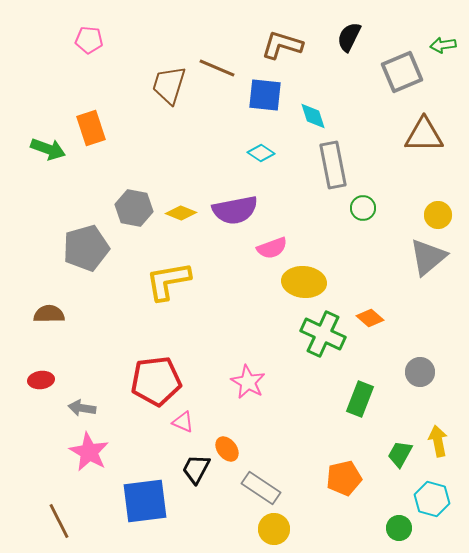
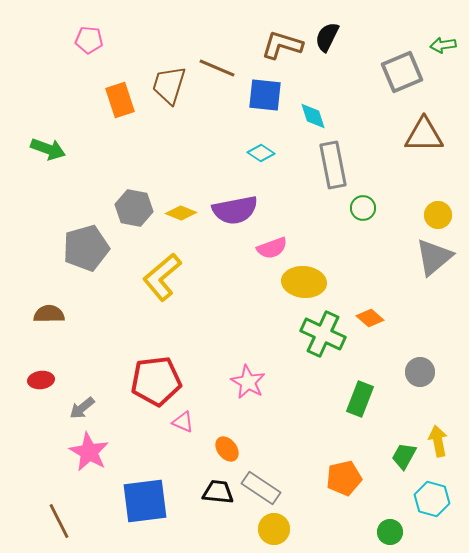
black semicircle at (349, 37): moved 22 px left
orange rectangle at (91, 128): moved 29 px right, 28 px up
gray triangle at (428, 257): moved 6 px right
yellow L-shape at (168, 281): moved 6 px left, 4 px up; rotated 30 degrees counterclockwise
gray arrow at (82, 408): rotated 48 degrees counterclockwise
green trapezoid at (400, 454): moved 4 px right, 2 px down
black trapezoid at (196, 469): moved 22 px right, 23 px down; rotated 68 degrees clockwise
green circle at (399, 528): moved 9 px left, 4 px down
